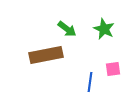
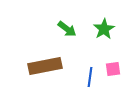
green star: rotated 15 degrees clockwise
brown rectangle: moved 1 px left, 11 px down
blue line: moved 5 px up
